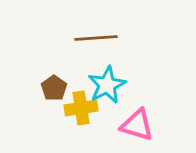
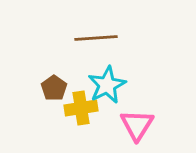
pink triangle: rotated 45 degrees clockwise
